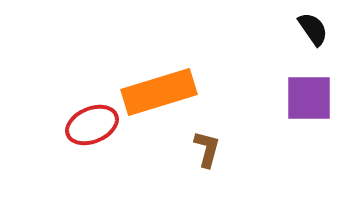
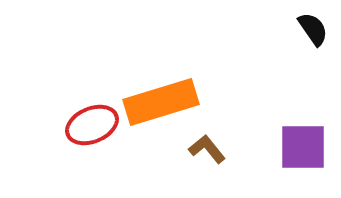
orange rectangle: moved 2 px right, 10 px down
purple square: moved 6 px left, 49 px down
brown L-shape: rotated 54 degrees counterclockwise
